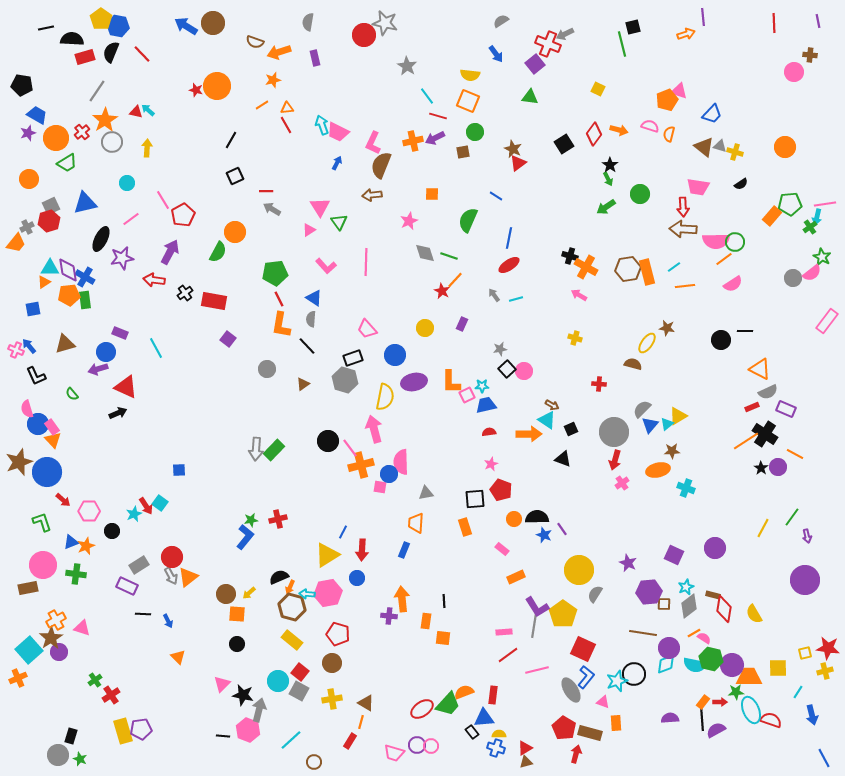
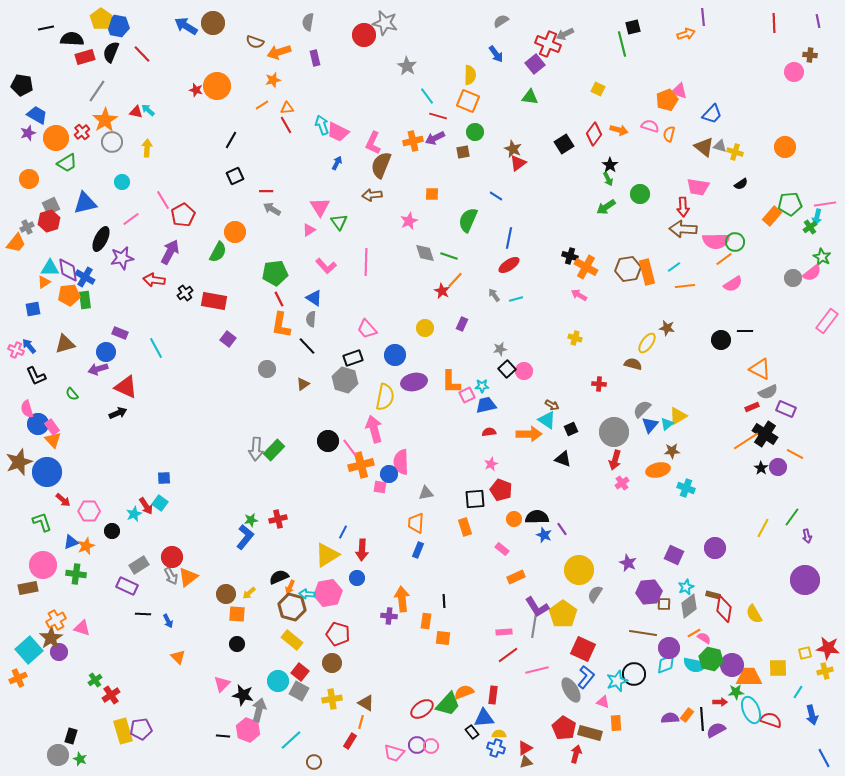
yellow semicircle at (470, 75): rotated 96 degrees counterclockwise
cyan circle at (127, 183): moved 5 px left, 1 px up
blue square at (179, 470): moved 15 px left, 8 px down
blue rectangle at (404, 550): moved 14 px right
orange rectangle at (703, 702): moved 16 px left, 13 px down
